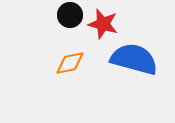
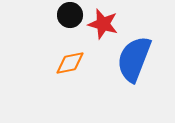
blue semicircle: rotated 84 degrees counterclockwise
